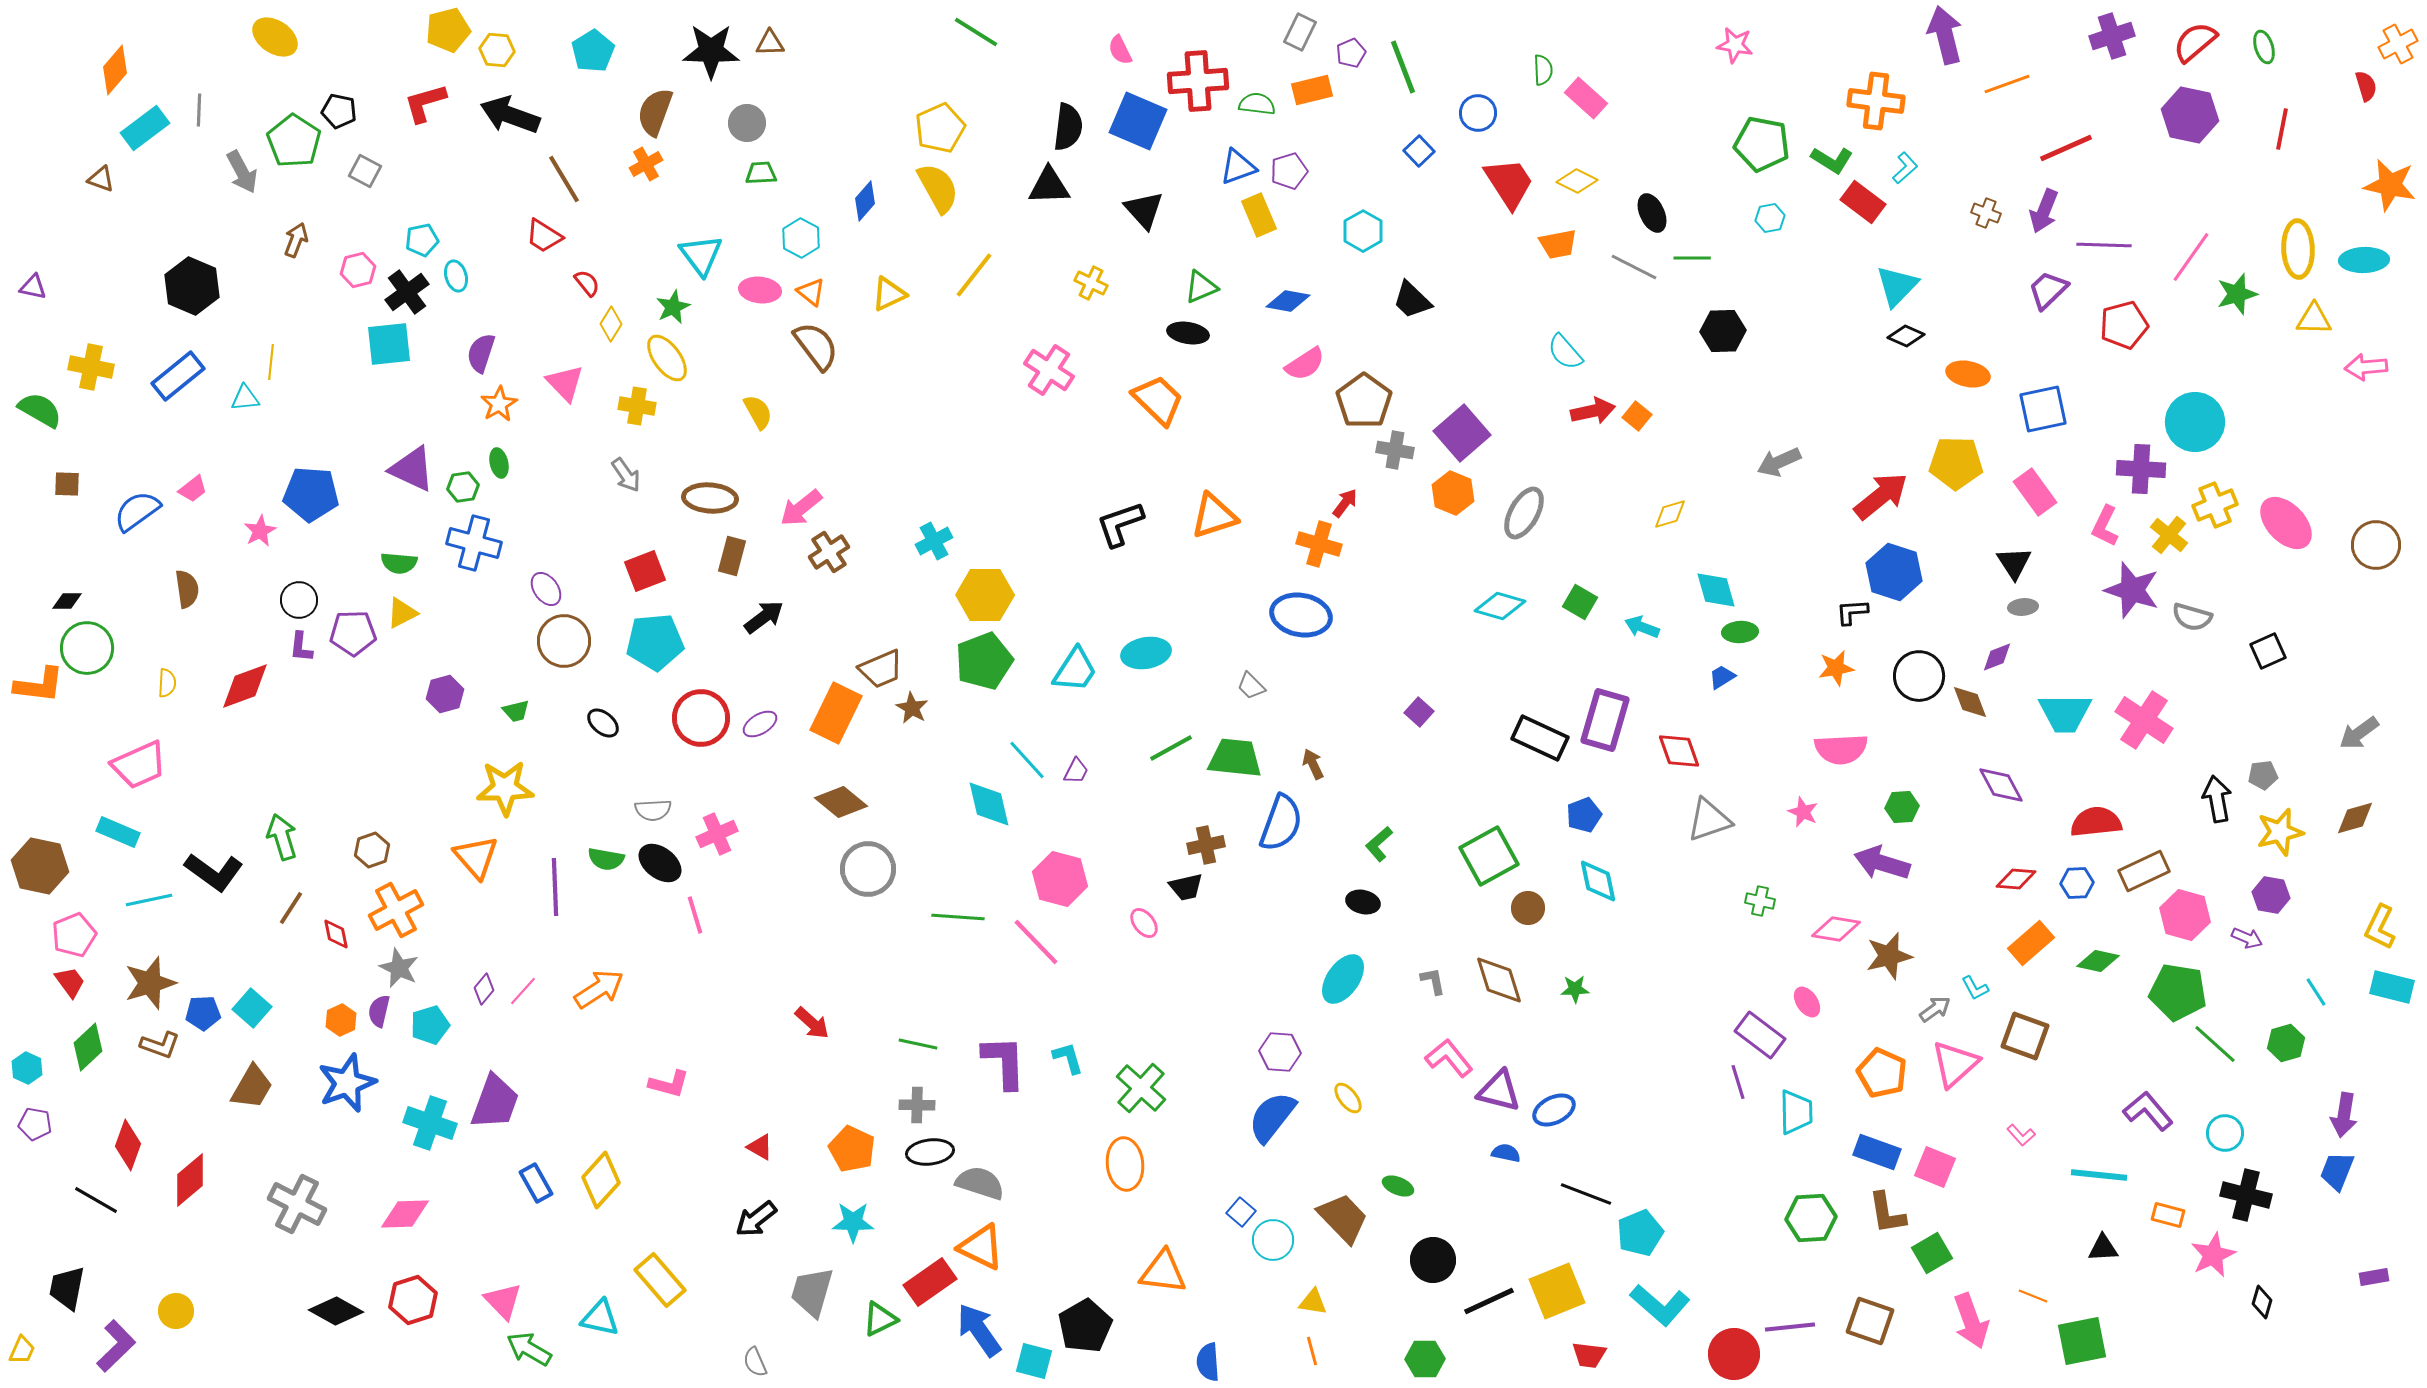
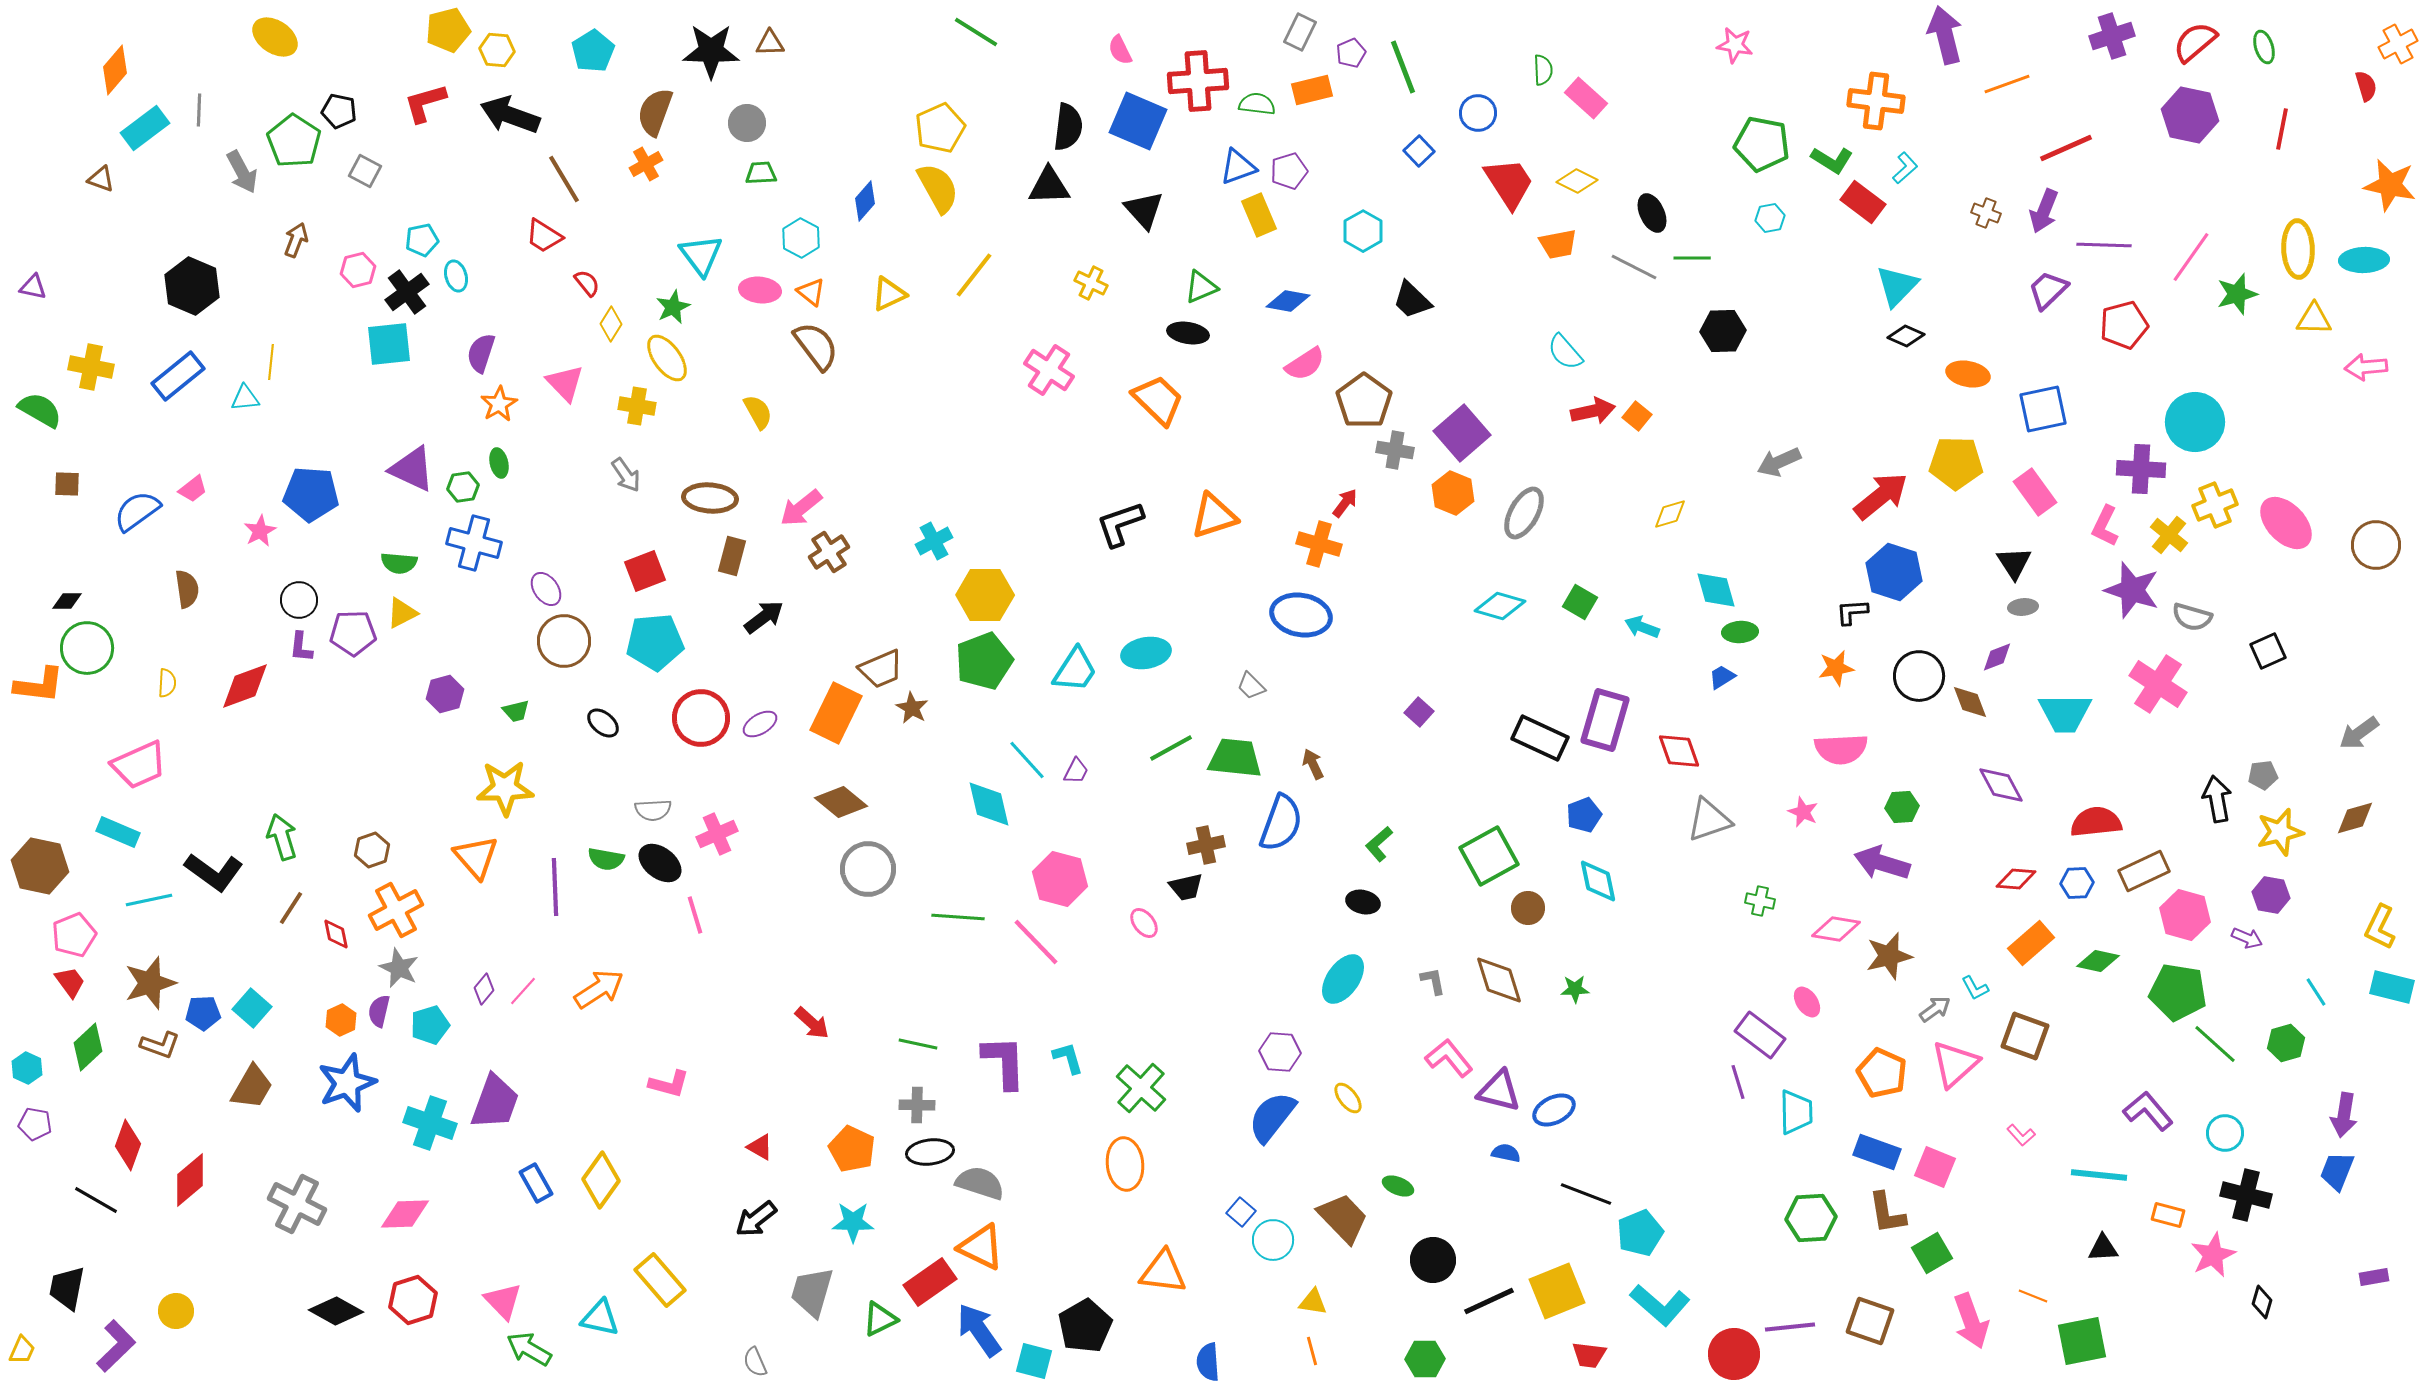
pink cross at (2144, 720): moved 14 px right, 36 px up
yellow diamond at (601, 1180): rotated 6 degrees counterclockwise
